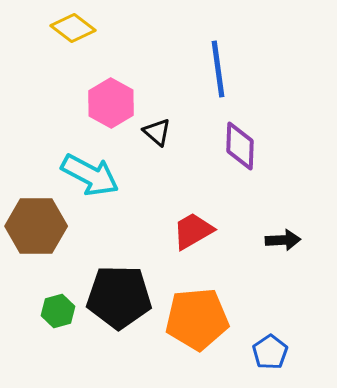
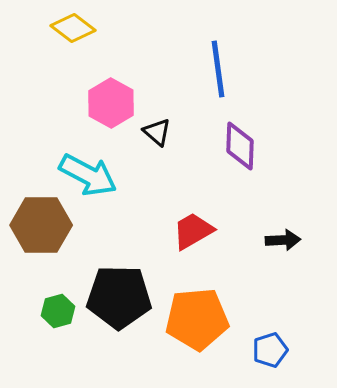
cyan arrow: moved 2 px left
brown hexagon: moved 5 px right, 1 px up
blue pentagon: moved 2 px up; rotated 16 degrees clockwise
